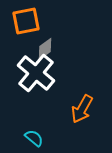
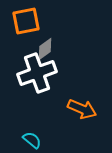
white cross: moved 1 px right; rotated 30 degrees clockwise
orange arrow: rotated 96 degrees counterclockwise
cyan semicircle: moved 2 px left, 2 px down
